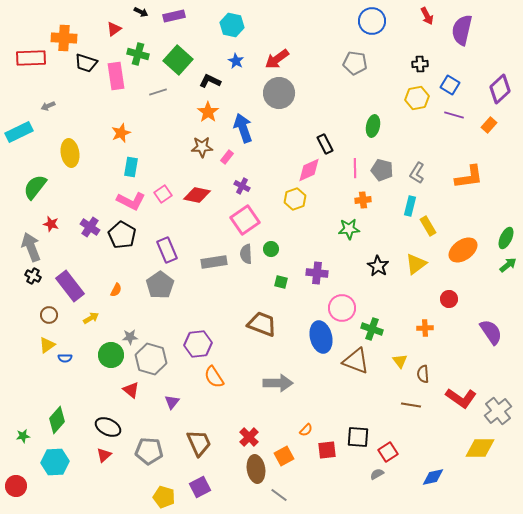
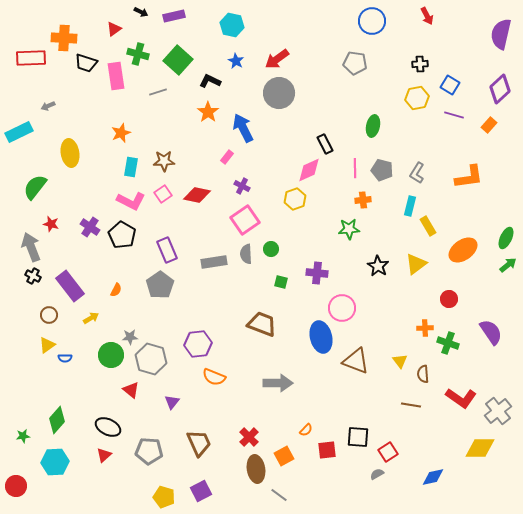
purple semicircle at (462, 30): moved 39 px right, 4 px down
blue arrow at (243, 128): rotated 8 degrees counterclockwise
brown star at (202, 147): moved 38 px left, 14 px down
green cross at (372, 329): moved 76 px right, 14 px down
orange semicircle at (214, 377): rotated 35 degrees counterclockwise
purple square at (200, 487): moved 1 px right, 4 px down
